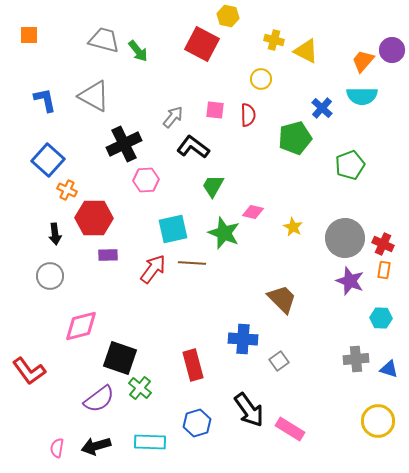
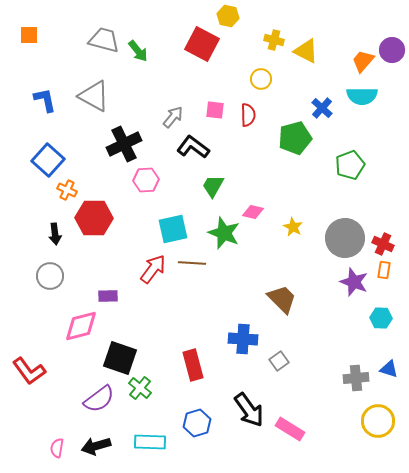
purple rectangle at (108, 255): moved 41 px down
purple star at (350, 281): moved 4 px right, 1 px down
gray cross at (356, 359): moved 19 px down
